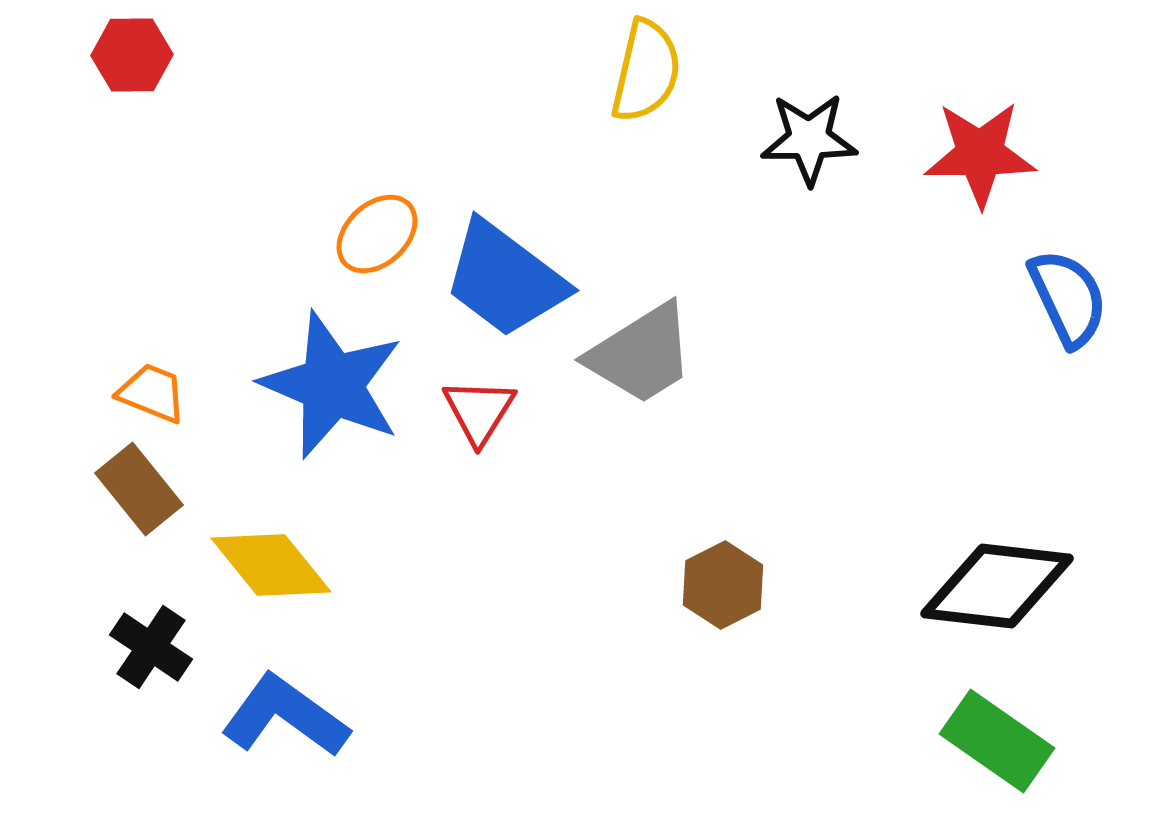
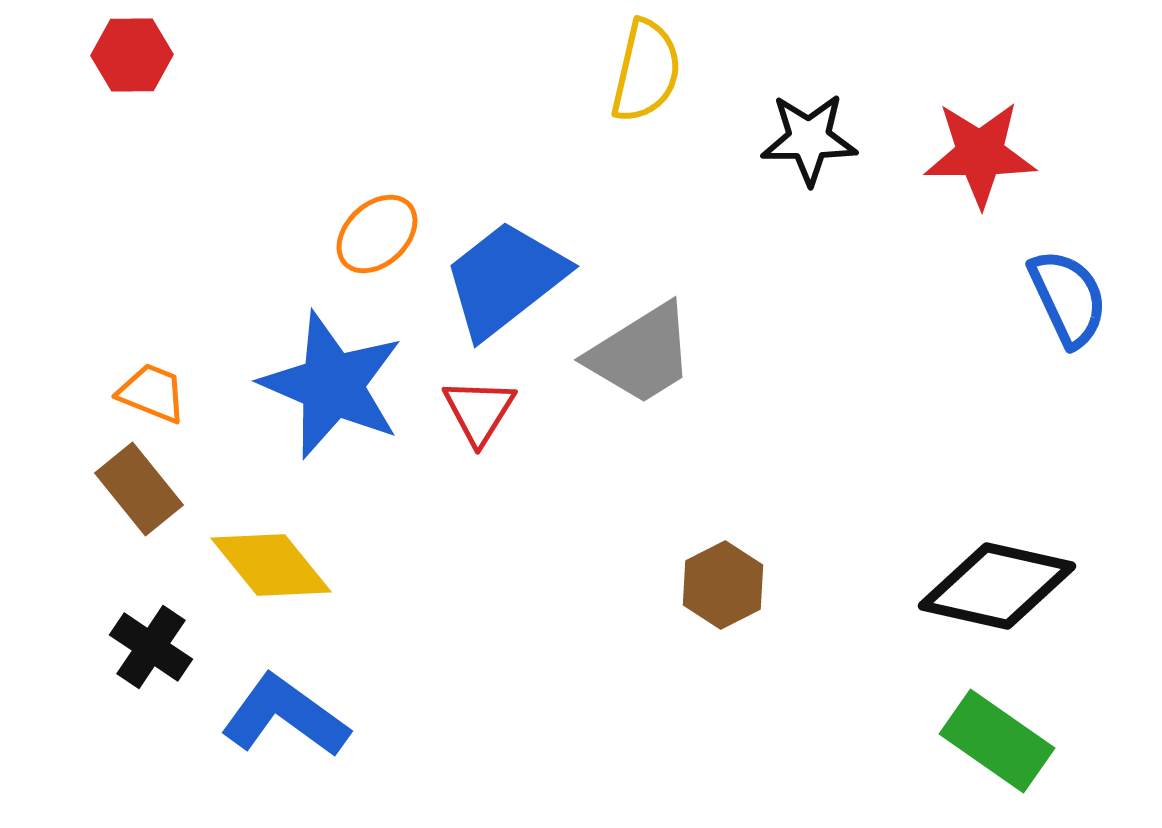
blue trapezoid: rotated 105 degrees clockwise
black diamond: rotated 6 degrees clockwise
